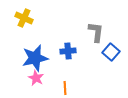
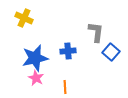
orange line: moved 1 px up
